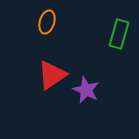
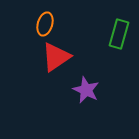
orange ellipse: moved 2 px left, 2 px down
red triangle: moved 4 px right, 18 px up
